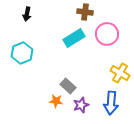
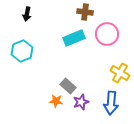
cyan rectangle: rotated 10 degrees clockwise
cyan hexagon: moved 2 px up
purple star: moved 3 px up
